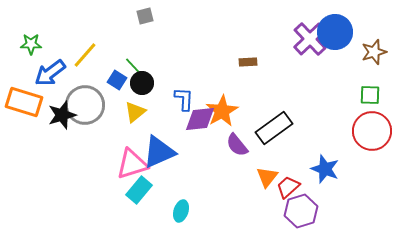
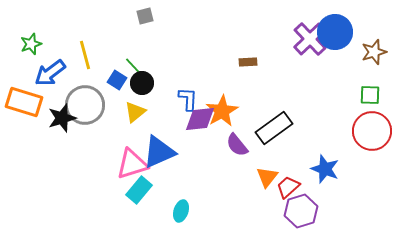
green star: rotated 20 degrees counterclockwise
yellow line: rotated 56 degrees counterclockwise
blue L-shape: moved 4 px right
black star: moved 3 px down
